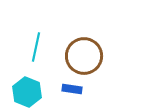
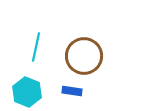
blue rectangle: moved 2 px down
